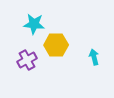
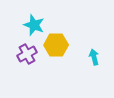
cyan star: moved 1 px down; rotated 15 degrees clockwise
purple cross: moved 6 px up
